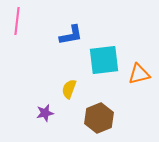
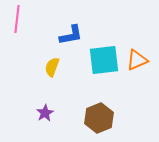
pink line: moved 2 px up
orange triangle: moved 2 px left, 14 px up; rotated 10 degrees counterclockwise
yellow semicircle: moved 17 px left, 22 px up
purple star: rotated 18 degrees counterclockwise
